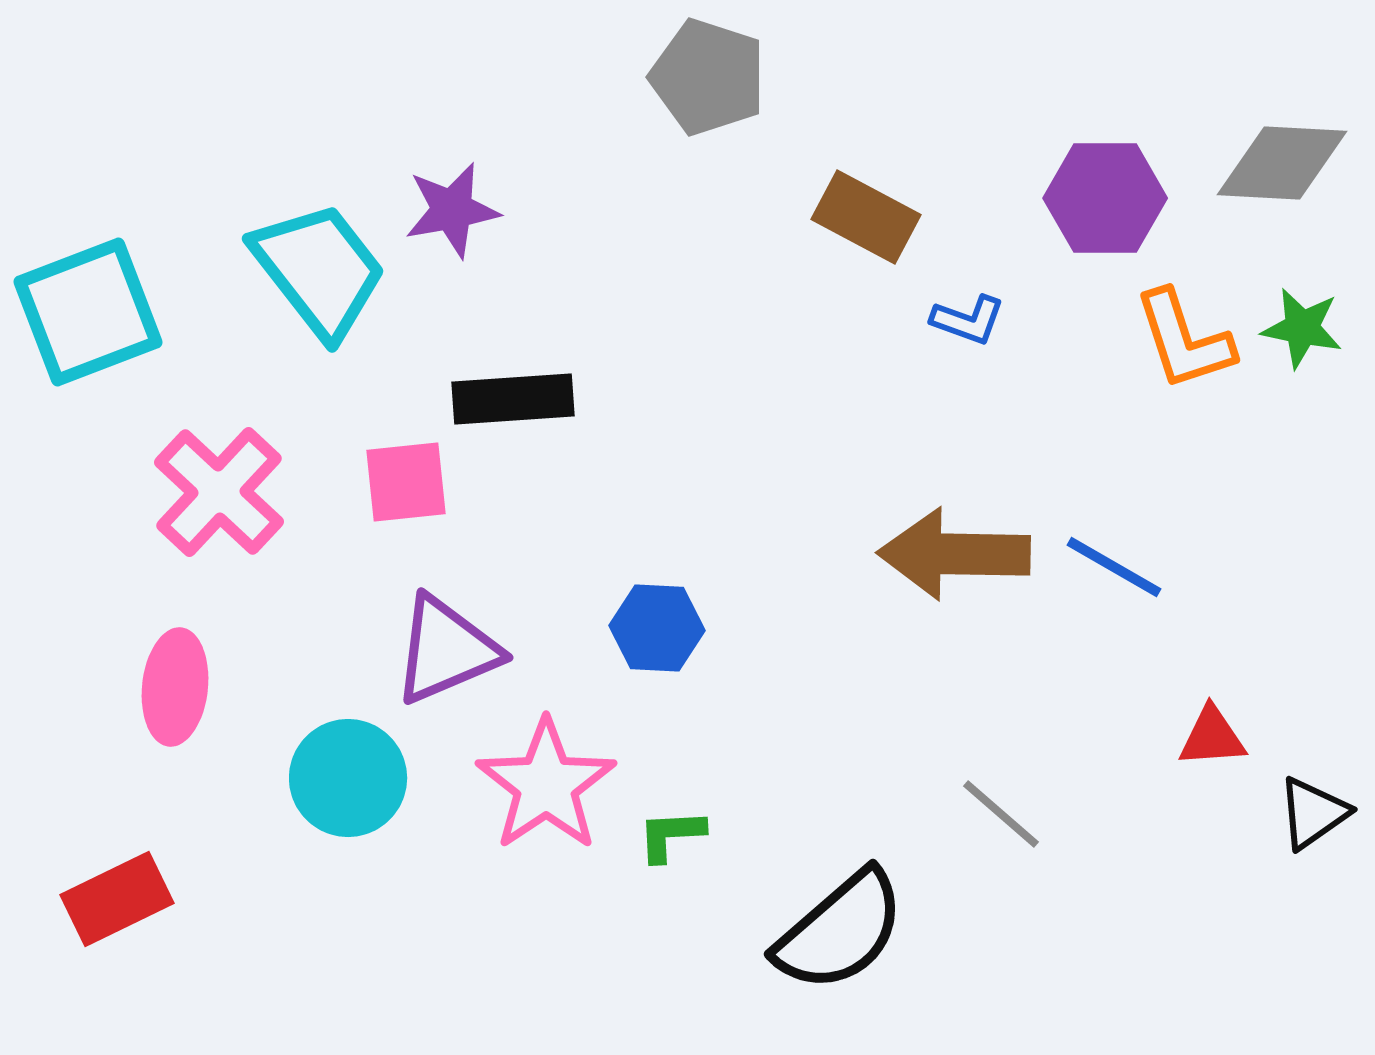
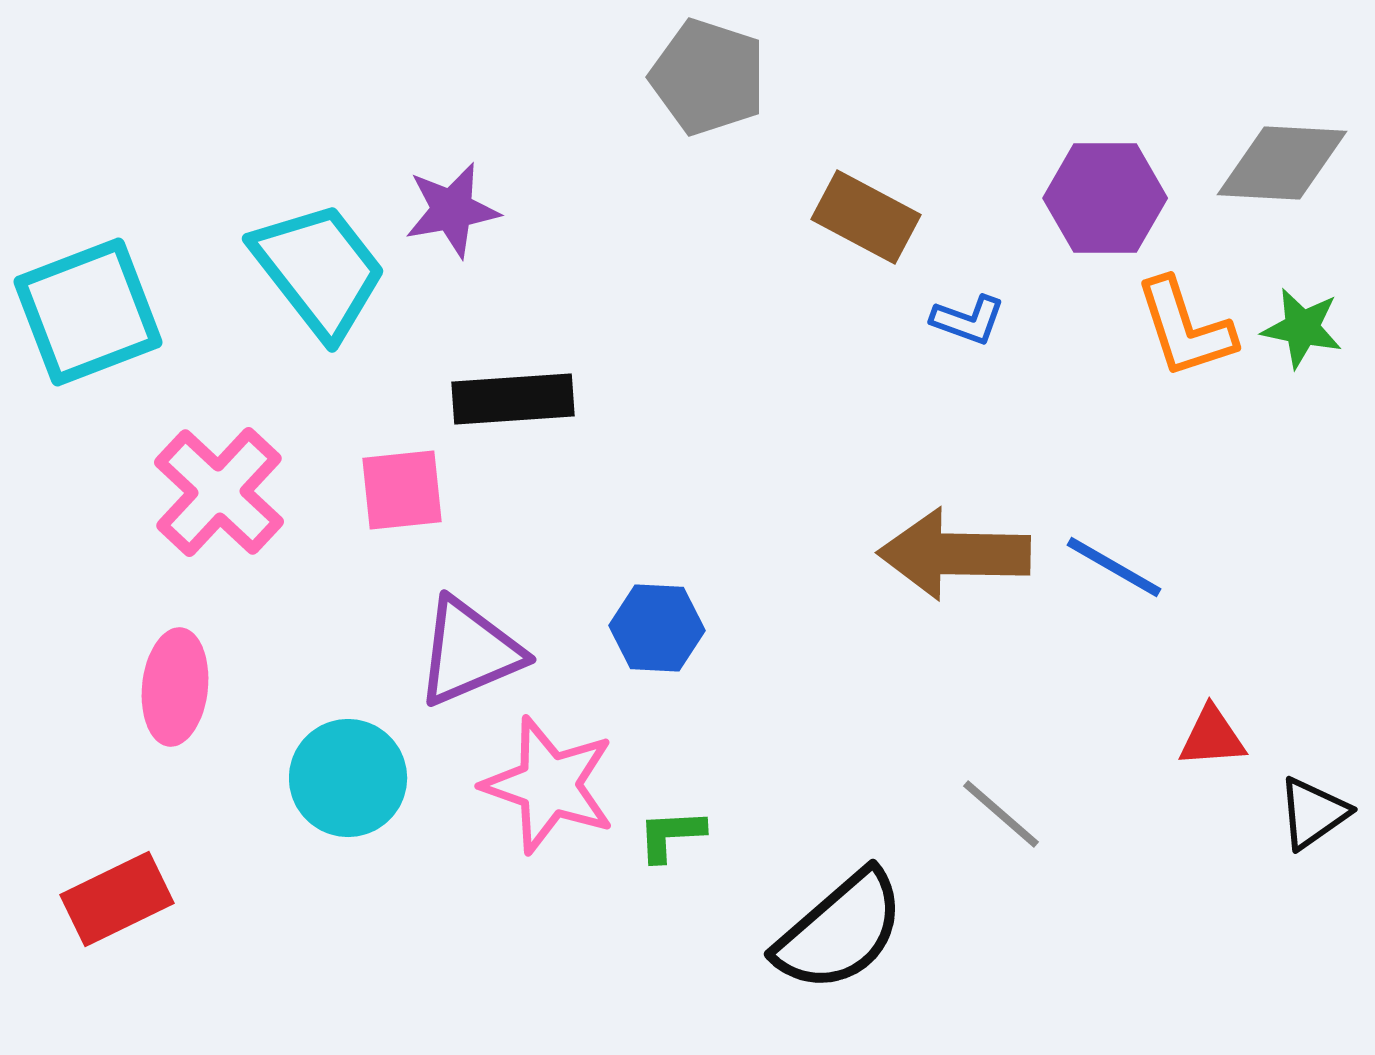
orange L-shape: moved 1 px right, 12 px up
pink square: moved 4 px left, 8 px down
purple triangle: moved 23 px right, 2 px down
pink star: moved 3 px right; rotated 19 degrees counterclockwise
